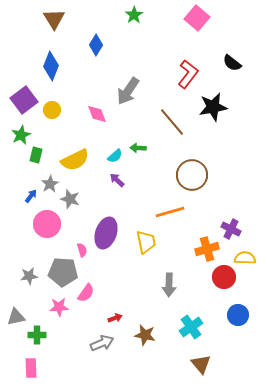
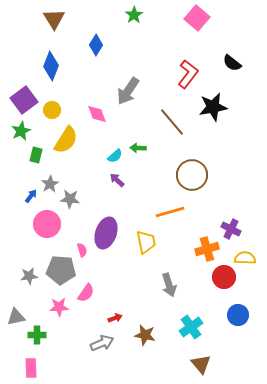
green star at (21, 135): moved 4 px up
yellow semicircle at (75, 160): moved 9 px left, 20 px up; rotated 32 degrees counterclockwise
gray star at (70, 199): rotated 12 degrees counterclockwise
gray pentagon at (63, 272): moved 2 px left, 2 px up
gray arrow at (169, 285): rotated 20 degrees counterclockwise
